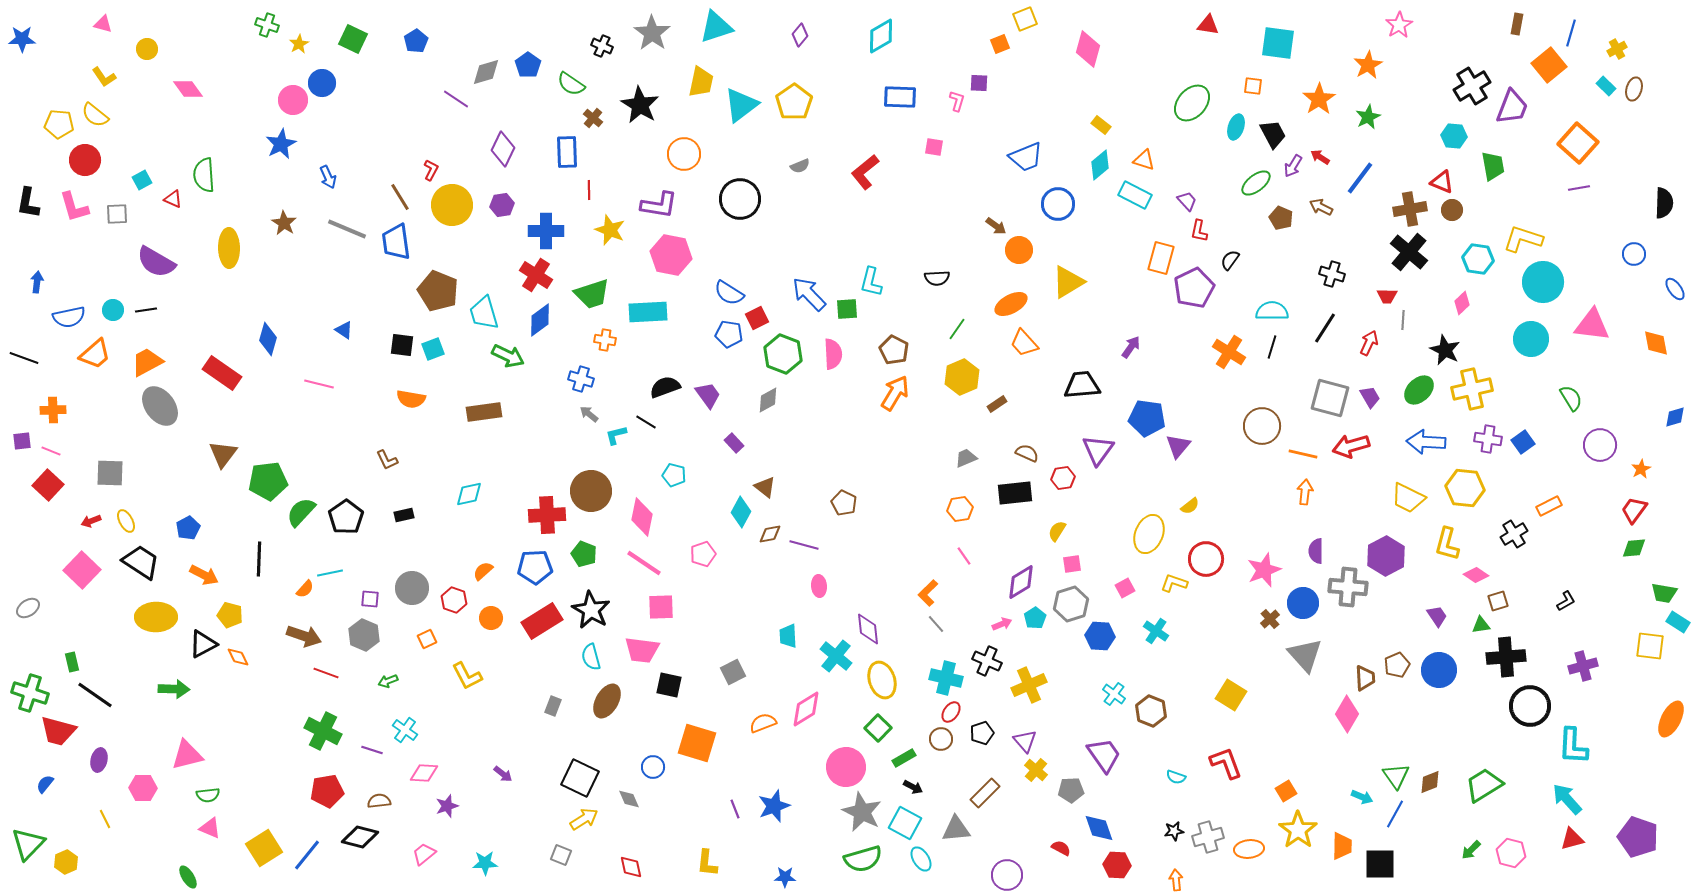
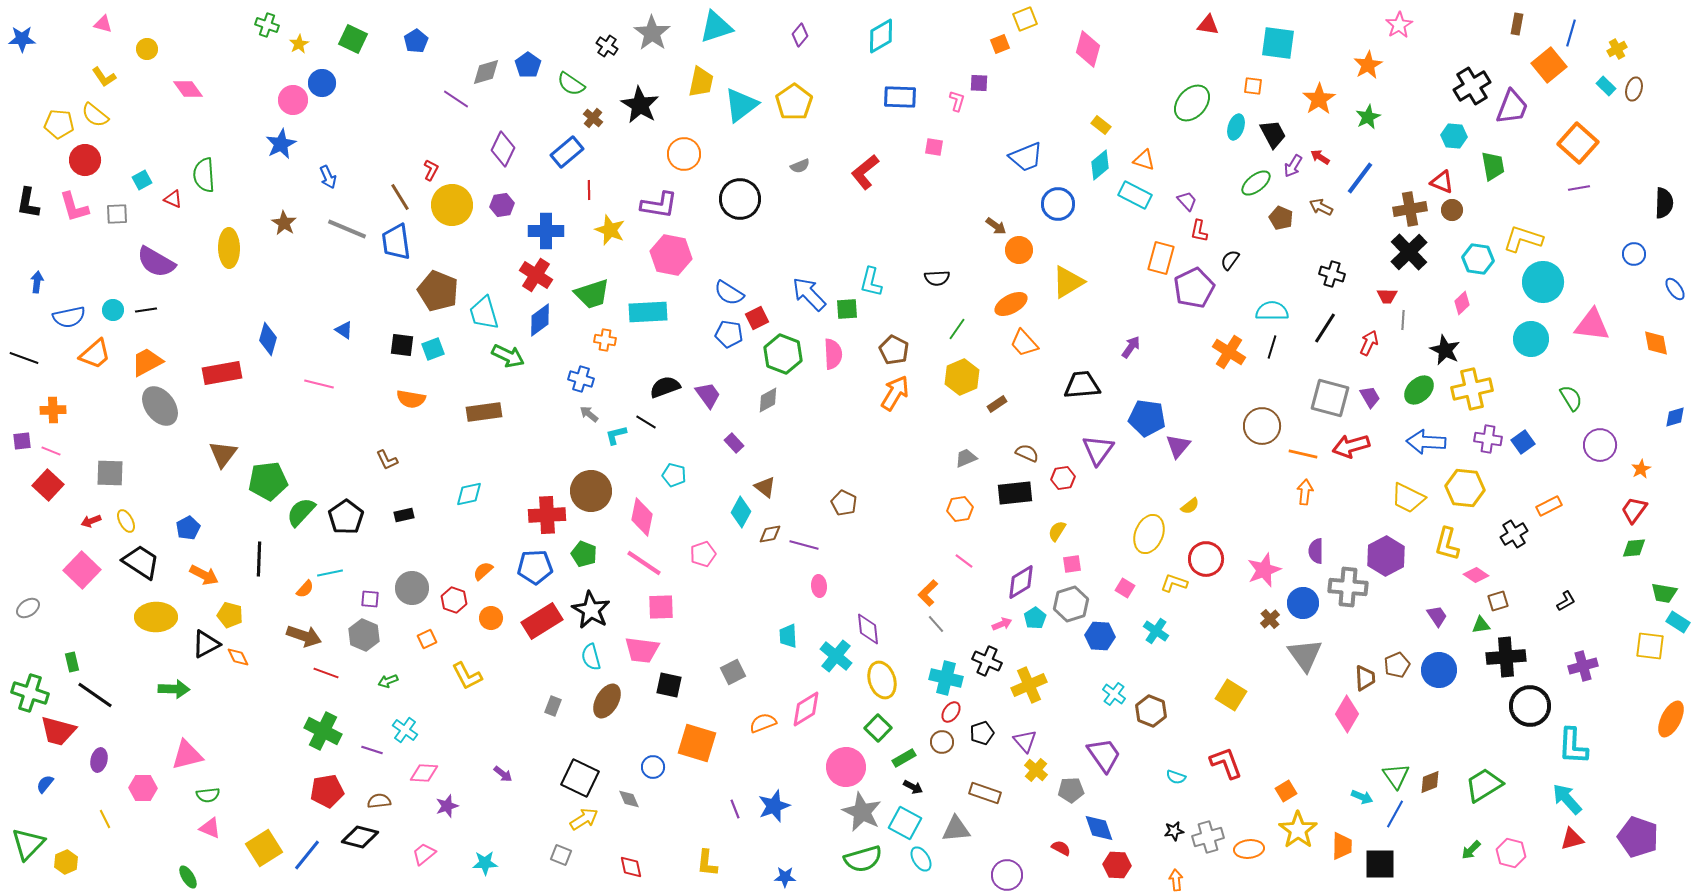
black cross at (602, 46): moved 5 px right; rotated 10 degrees clockwise
blue rectangle at (567, 152): rotated 52 degrees clockwise
black cross at (1409, 252): rotated 6 degrees clockwise
red rectangle at (222, 373): rotated 45 degrees counterclockwise
pink line at (964, 556): moved 5 px down; rotated 18 degrees counterclockwise
pink square at (1125, 588): rotated 30 degrees counterclockwise
black triangle at (203, 644): moved 3 px right
gray triangle at (1305, 655): rotated 6 degrees clockwise
brown circle at (941, 739): moved 1 px right, 3 px down
brown rectangle at (985, 793): rotated 64 degrees clockwise
